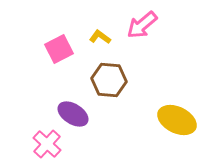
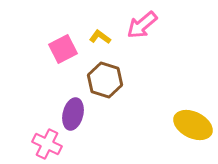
pink square: moved 4 px right
brown hexagon: moved 4 px left; rotated 12 degrees clockwise
purple ellipse: rotated 72 degrees clockwise
yellow ellipse: moved 16 px right, 5 px down
pink cross: rotated 16 degrees counterclockwise
